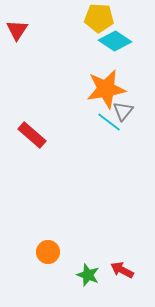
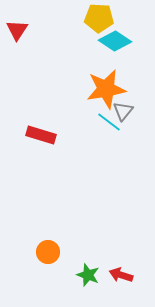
red rectangle: moved 9 px right; rotated 24 degrees counterclockwise
red arrow: moved 1 px left, 5 px down; rotated 10 degrees counterclockwise
